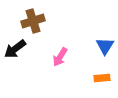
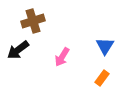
black arrow: moved 3 px right, 1 px down
pink arrow: moved 2 px right
orange rectangle: rotated 49 degrees counterclockwise
